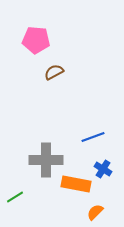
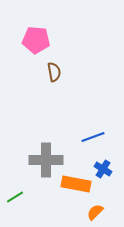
brown semicircle: rotated 108 degrees clockwise
